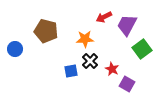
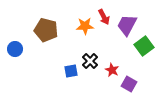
red arrow: rotated 91 degrees counterclockwise
brown pentagon: moved 1 px up
orange star: moved 13 px up
green square: moved 2 px right, 3 px up
red star: moved 1 px down
purple square: moved 2 px right
